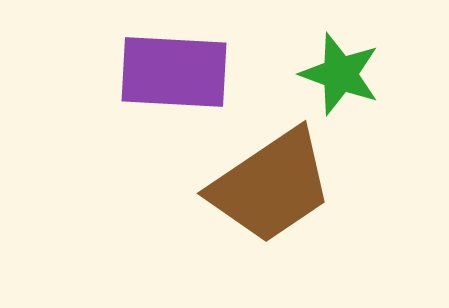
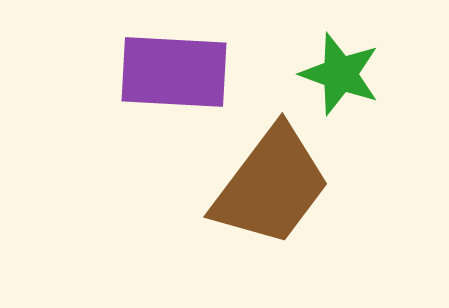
brown trapezoid: rotated 19 degrees counterclockwise
